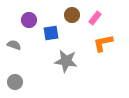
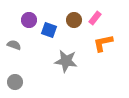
brown circle: moved 2 px right, 5 px down
blue square: moved 2 px left, 3 px up; rotated 28 degrees clockwise
